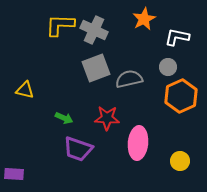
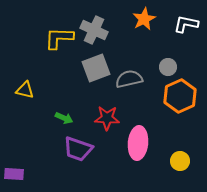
yellow L-shape: moved 1 px left, 13 px down
white L-shape: moved 9 px right, 13 px up
orange hexagon: moved 1 px left
